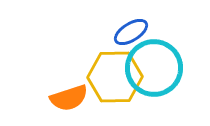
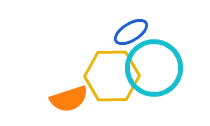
yellow hexagon: moved 3 px left, 1 px up
orange semicircle: moved 1 px down
